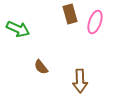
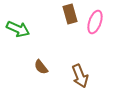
brown arrow: moved 5 px up; rotated 20 degrees counterclockwise
